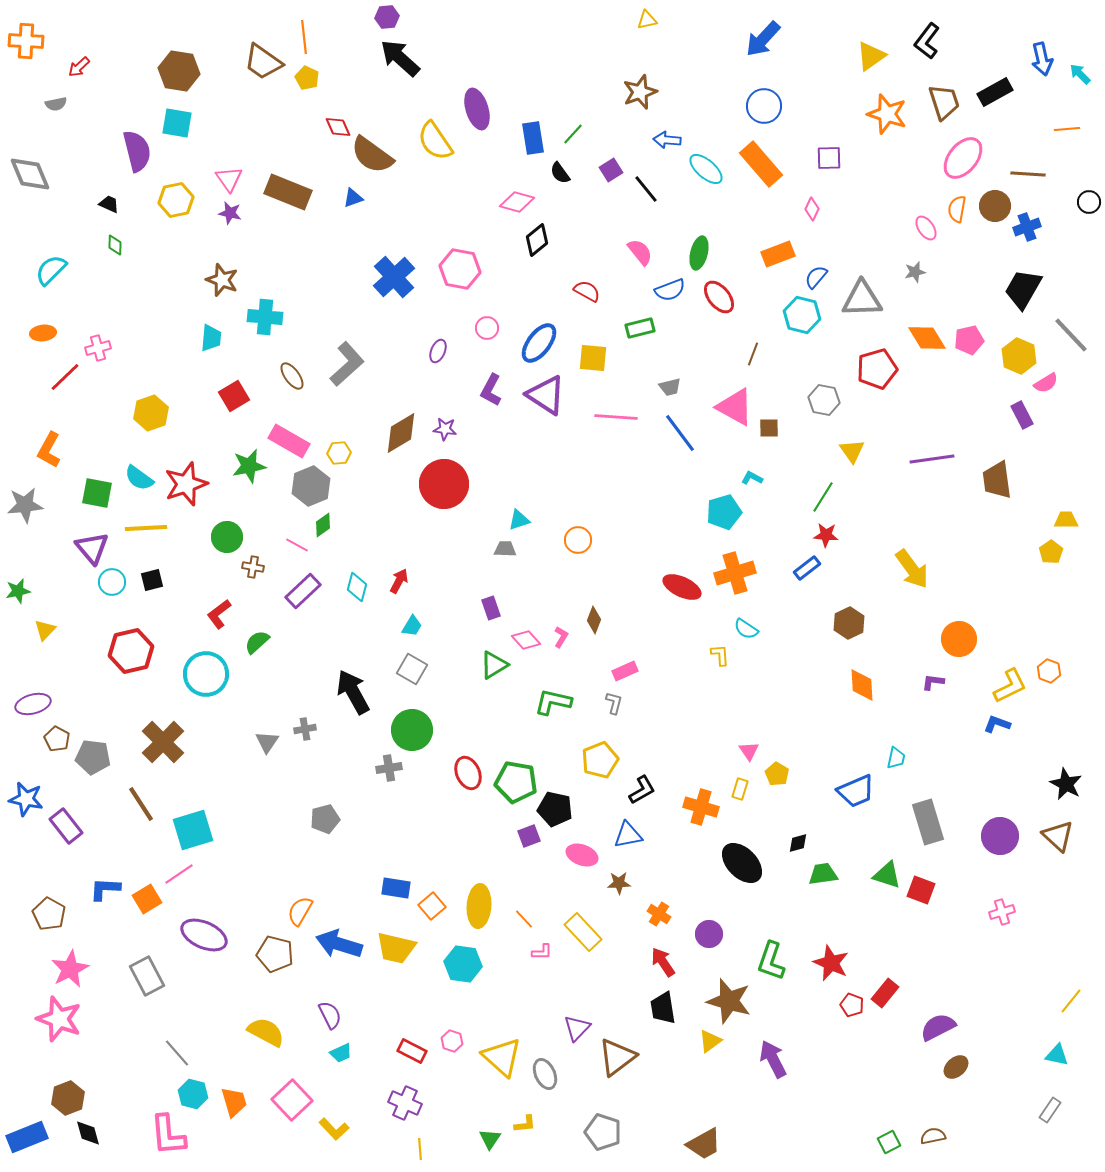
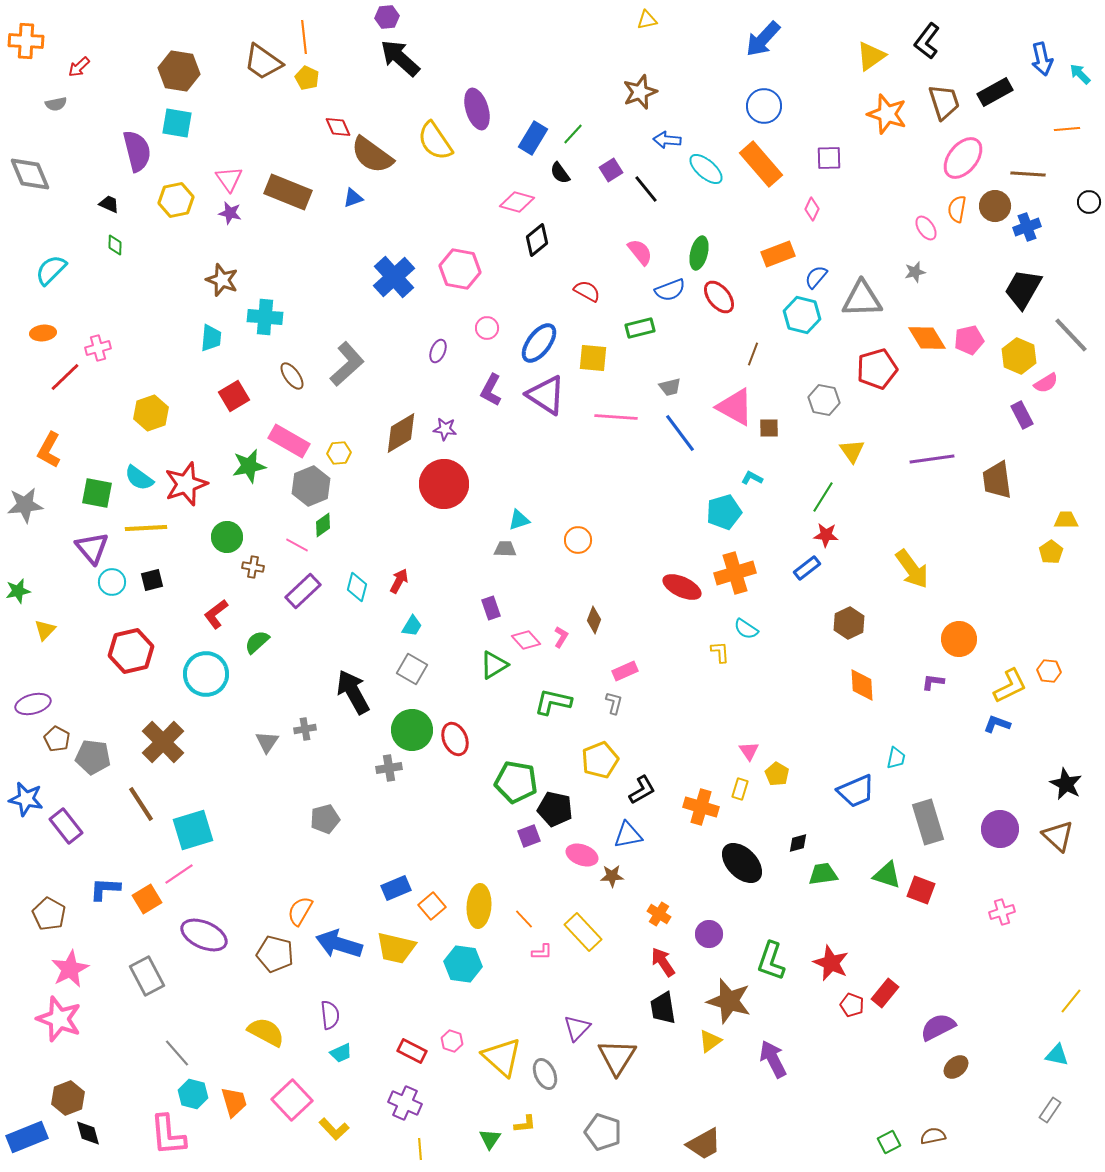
blue rectangle at (533, 138): rotated 40 degrees clockwise
red L-shape at (219, 614): moved 3 px left
yellow L-shape at (720, 655): moved 3 px up
orange hexagon at (1049, 671): rotated 15 degrees counterclockwise
red ellipse at (468, 773): moved 13 px left, 34 px up
purple circle at (1000, 836): moved 7 px up
brown star at (619, 883): moved 7 px left, 7 px up
blue rectangle at (396, 888): rotated 32 degrees counterclockwise
purple semicircle at (330, 1015): rotated 20 degrees clockwise
brown triangle at (617, 1057): rotated 21 degrees counterclockwise
